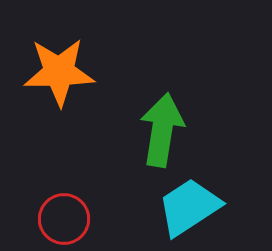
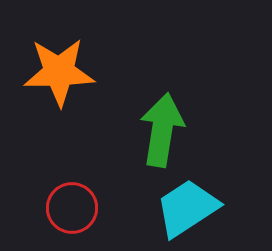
cyan trapezoid: moved 2 px left, 1 px down
red circle: moved 8 px right, 11 px up
